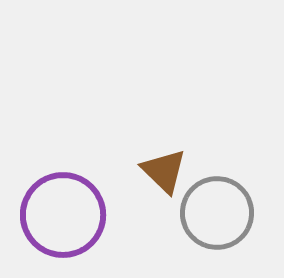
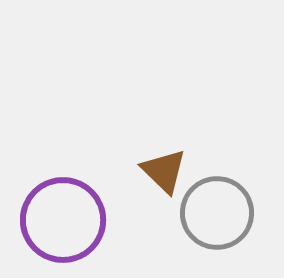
purple circle: moved 5 px down
